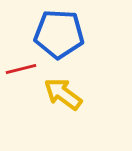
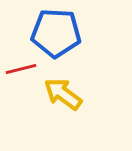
blue pentagon: moved 3 px left, 1 px up
